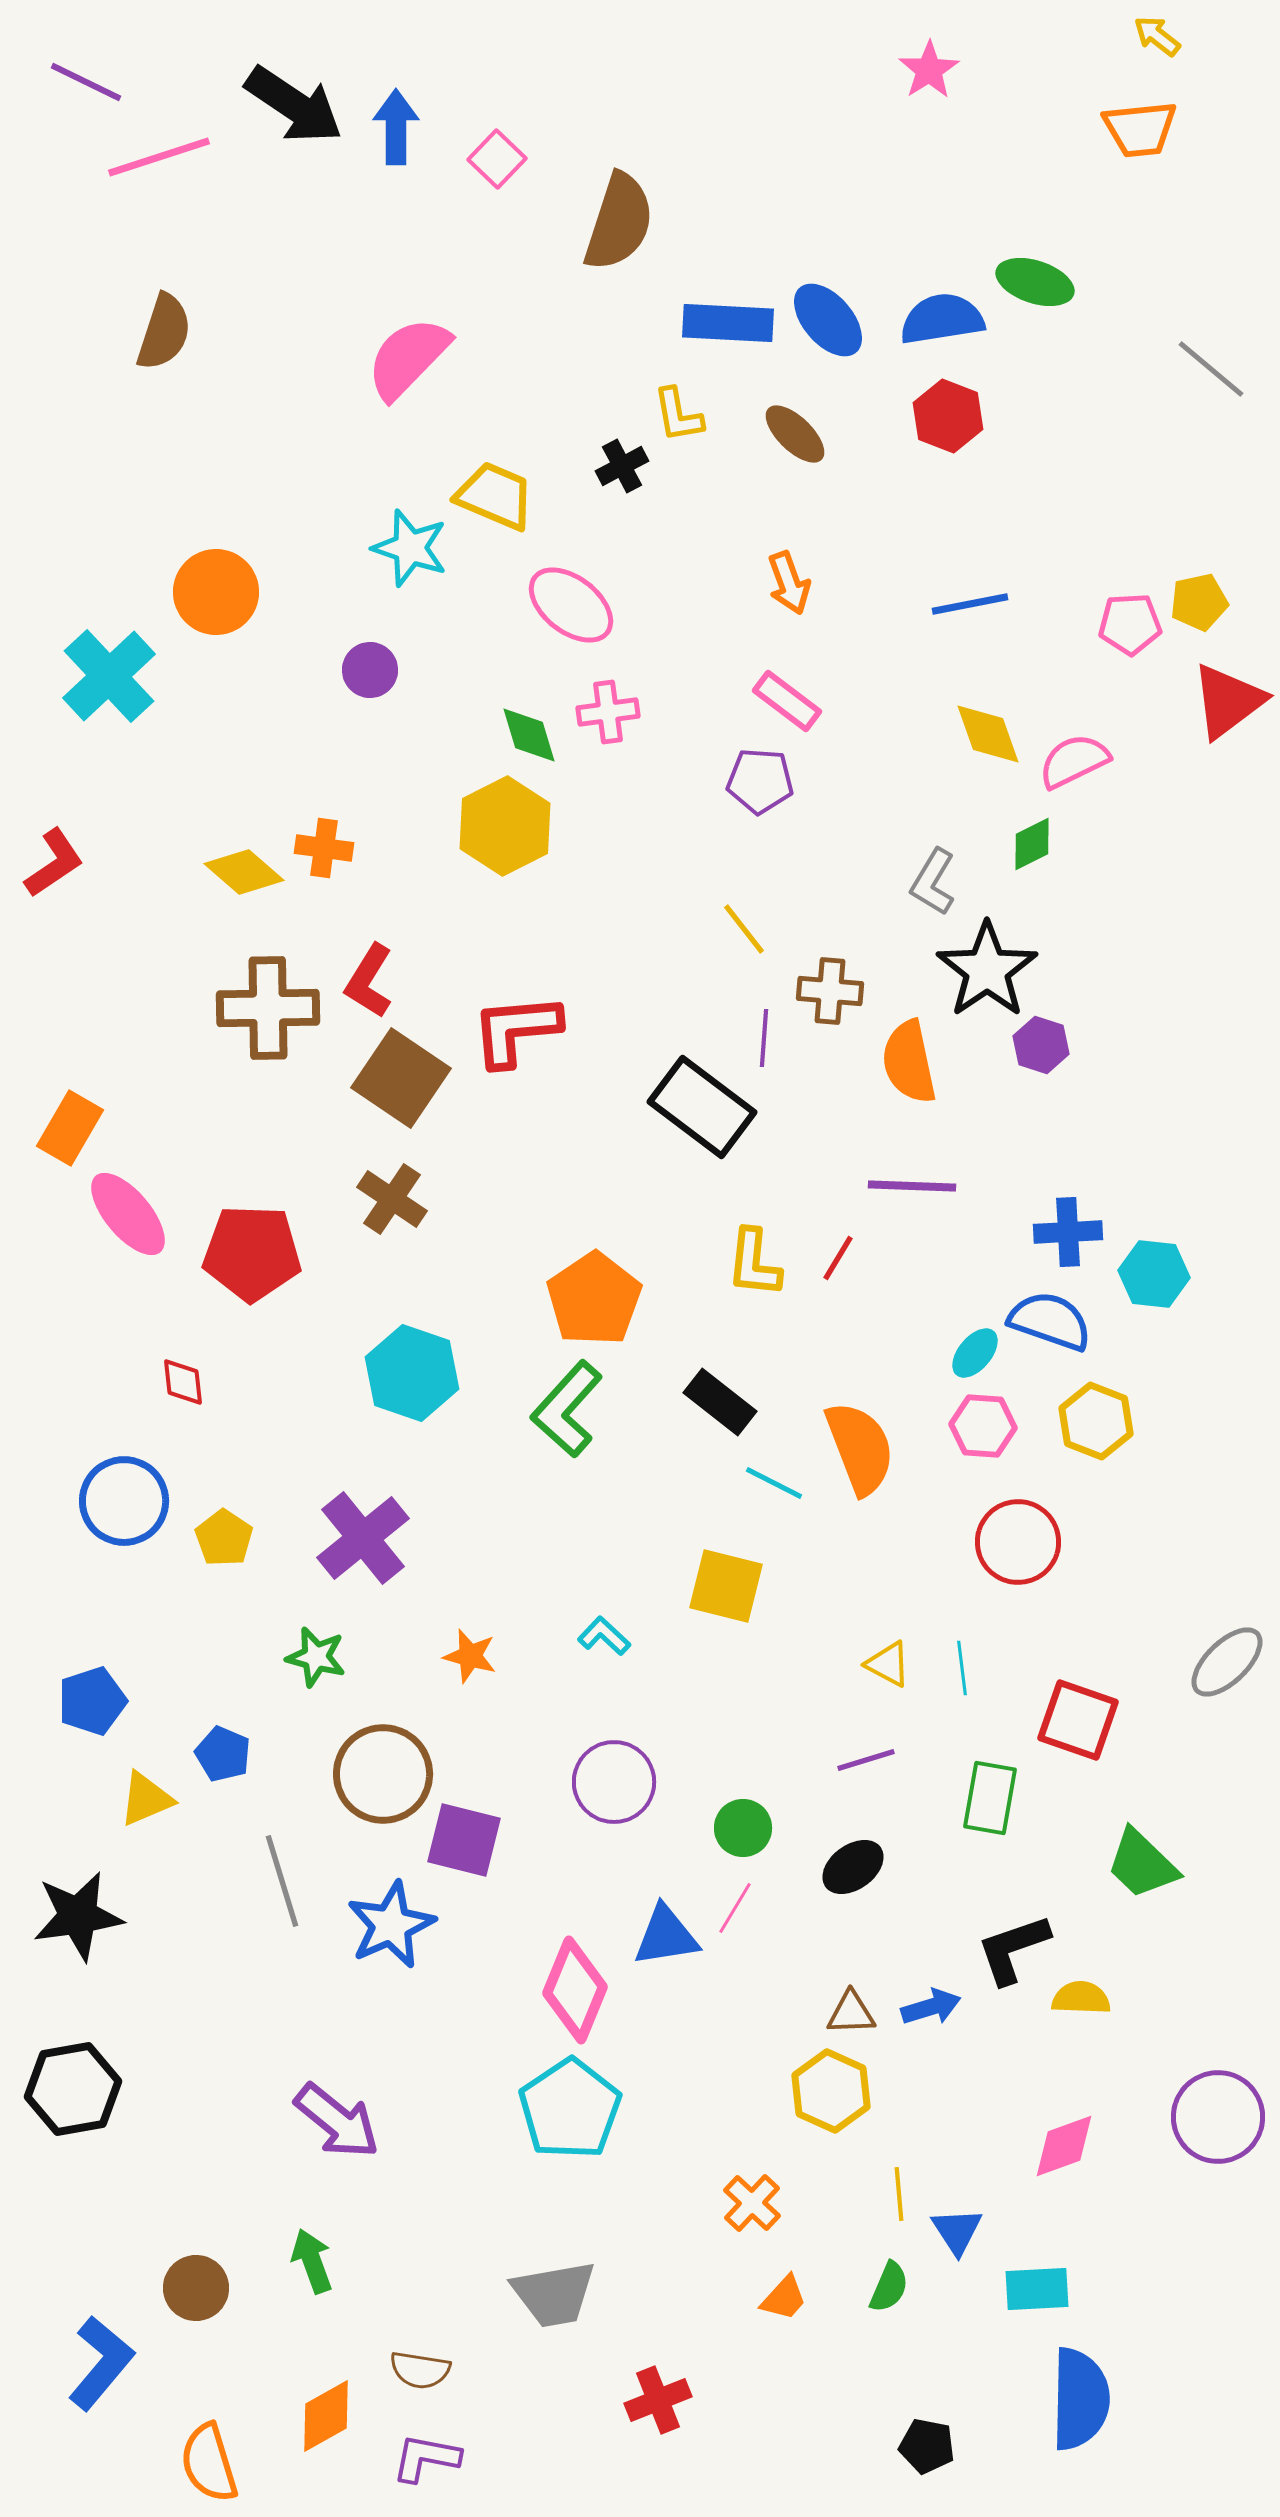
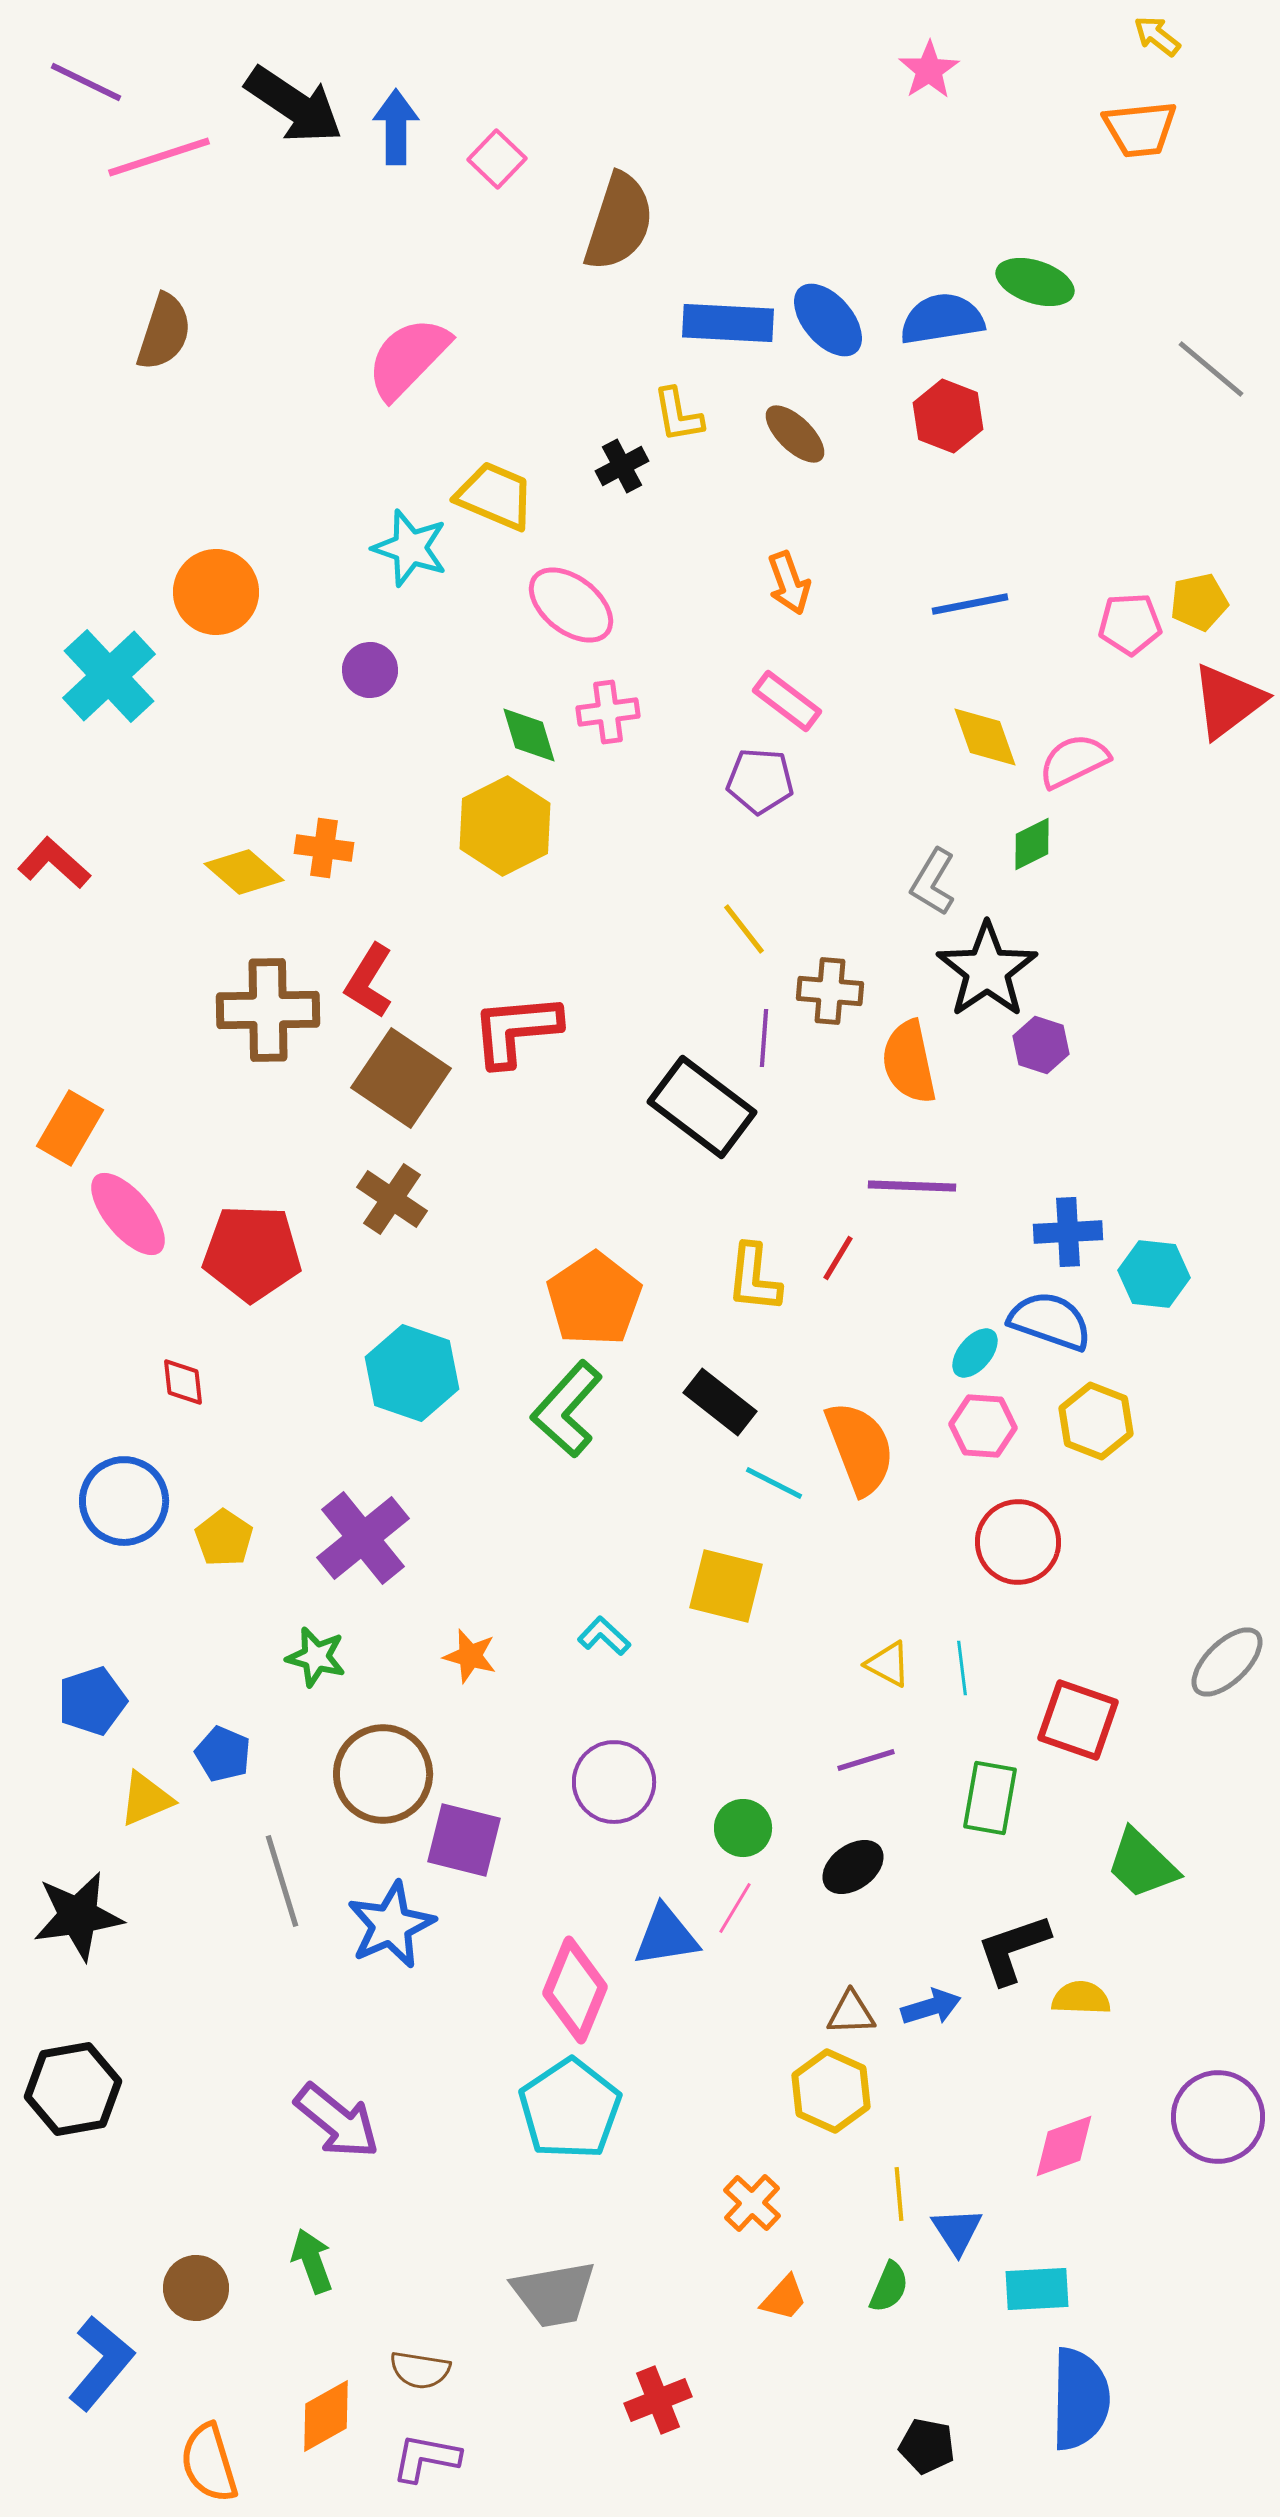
yellow diamond at (988, 734): moved 3 px left, 3 px down
red L-shape at (54, 863): rotated 104 degrees counterclockwise
brown cross at (268, 1008): moved 2 px down
yellow L-shape at (754, 1263): moved 15 px down
